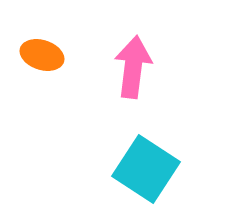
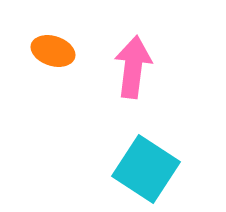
orange ellipse: moved 11 px right, 4 px up
